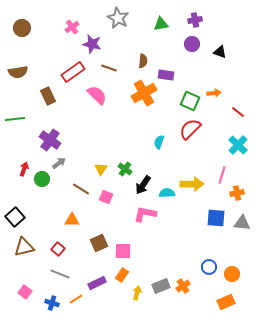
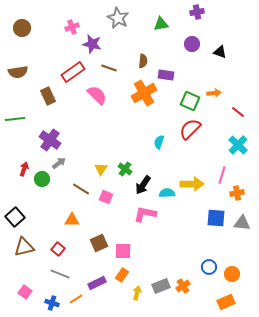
purple cross at (195, 20): moved 2 px right, 8 px up
pink cross at (72, 27): rotated 16 degrees clockwise
